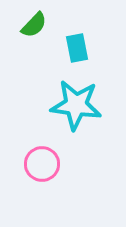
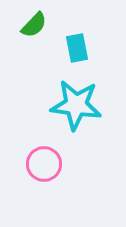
pink circle: moved 2 px right
